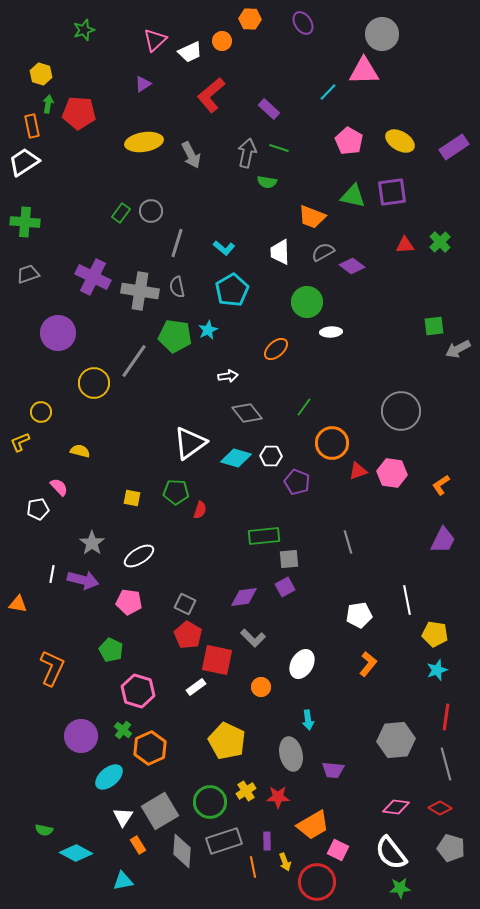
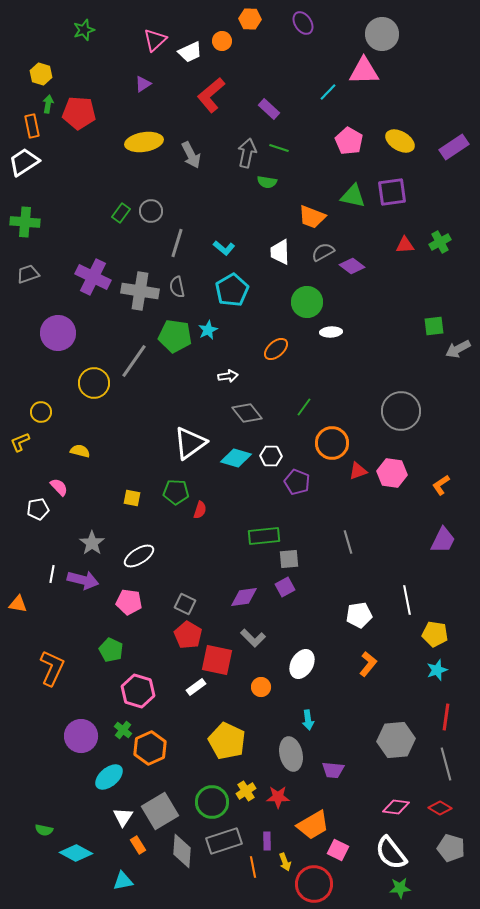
green cross at (440, 242): rotated 15 degrees clockwise
green circle at (210, 802): moved 2 px right
red circle at (317, 882): moved 3 px left, 2 px down
